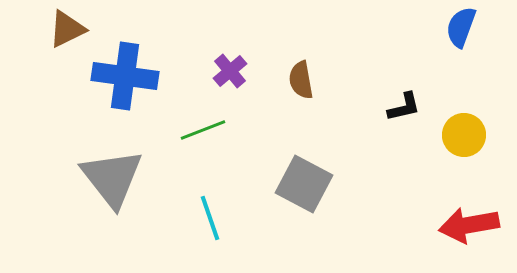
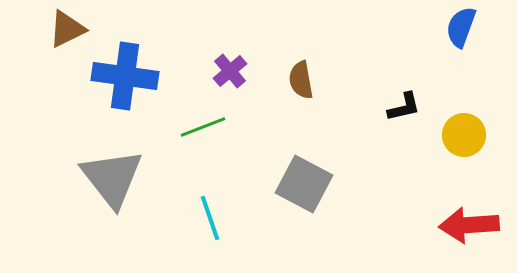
green line: moved 3 px up
red arrow: rotated 6 degrees clockwise
